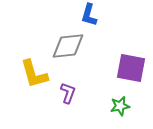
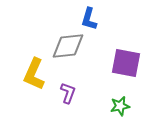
blue L-shape: moved 4 px down
purple square: moved 5 px left, 5 px up
yellow L-shape: rotated 40 degrees clockwise
